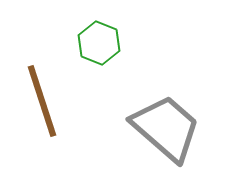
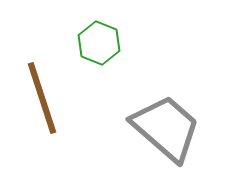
brown line: moved 3 px up
